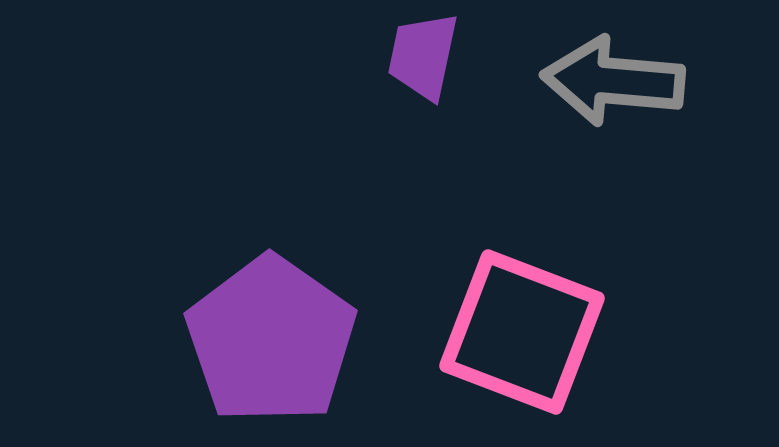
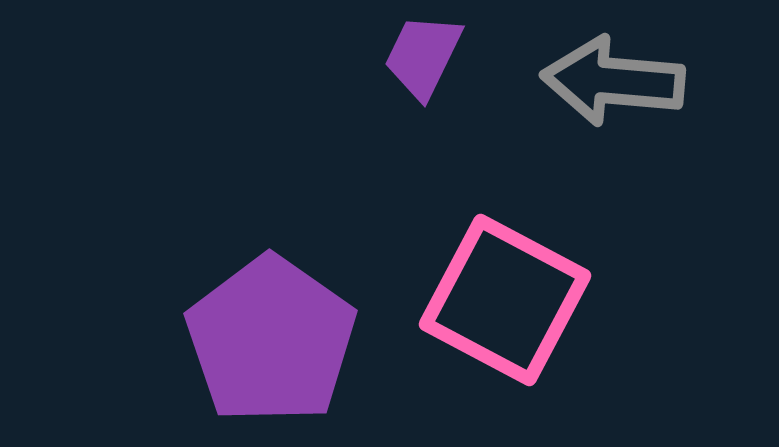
purple trapezoid: rotated 14 degrees clockwise
pink square: moved 17 px left, 32 px up; rotated 7 degrees clockwise
